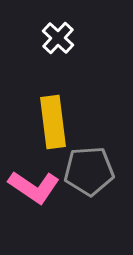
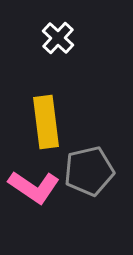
yellow rectangle: moved 7 px left
gray pentagon: rotated 9 degrees counterclockwise
